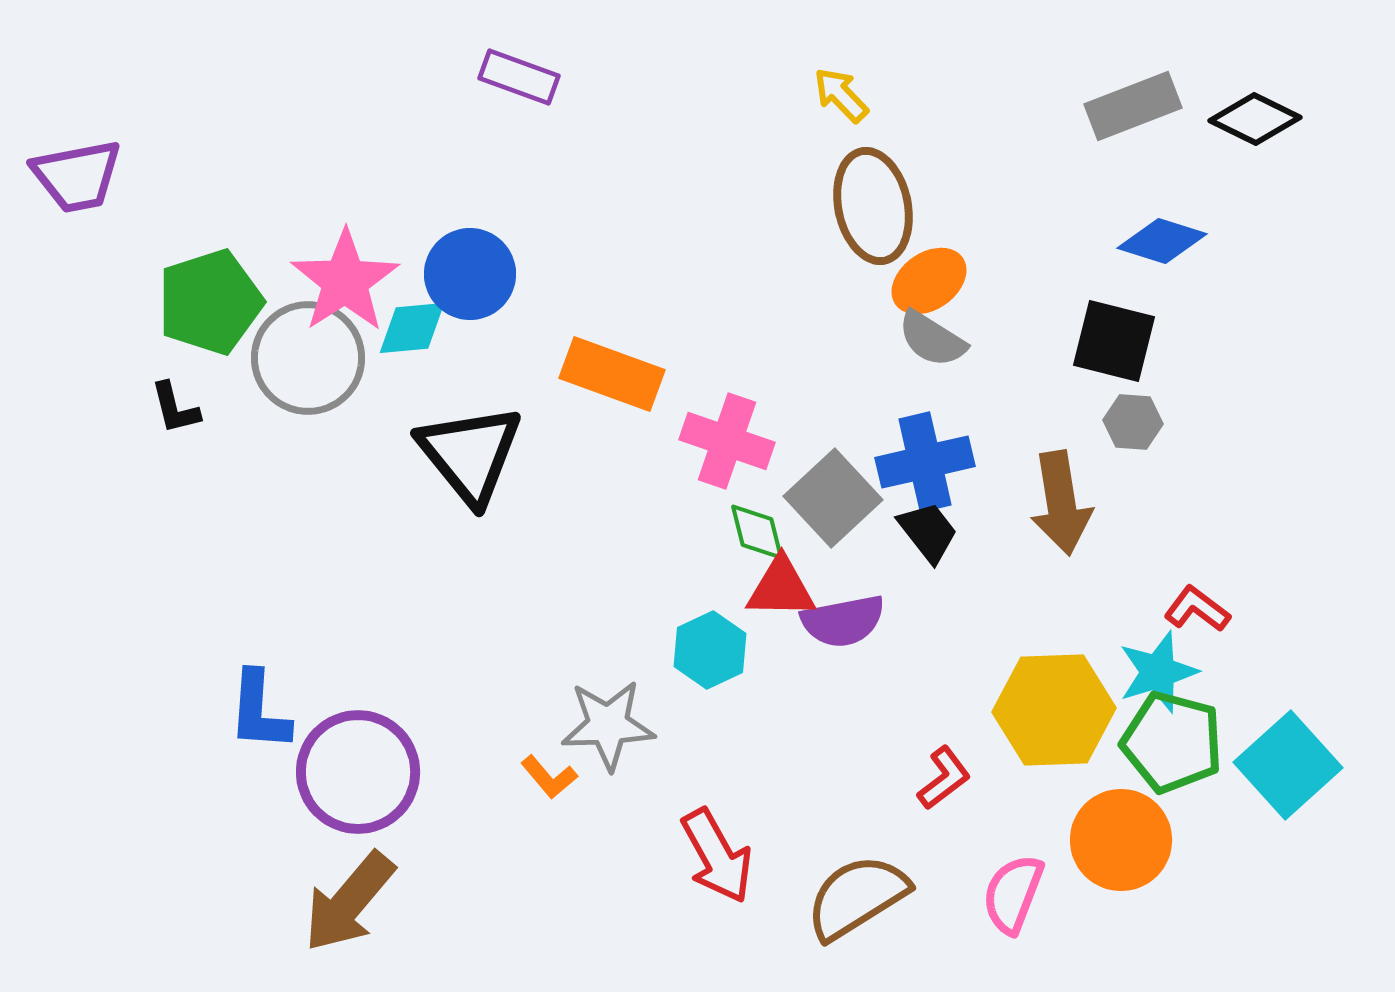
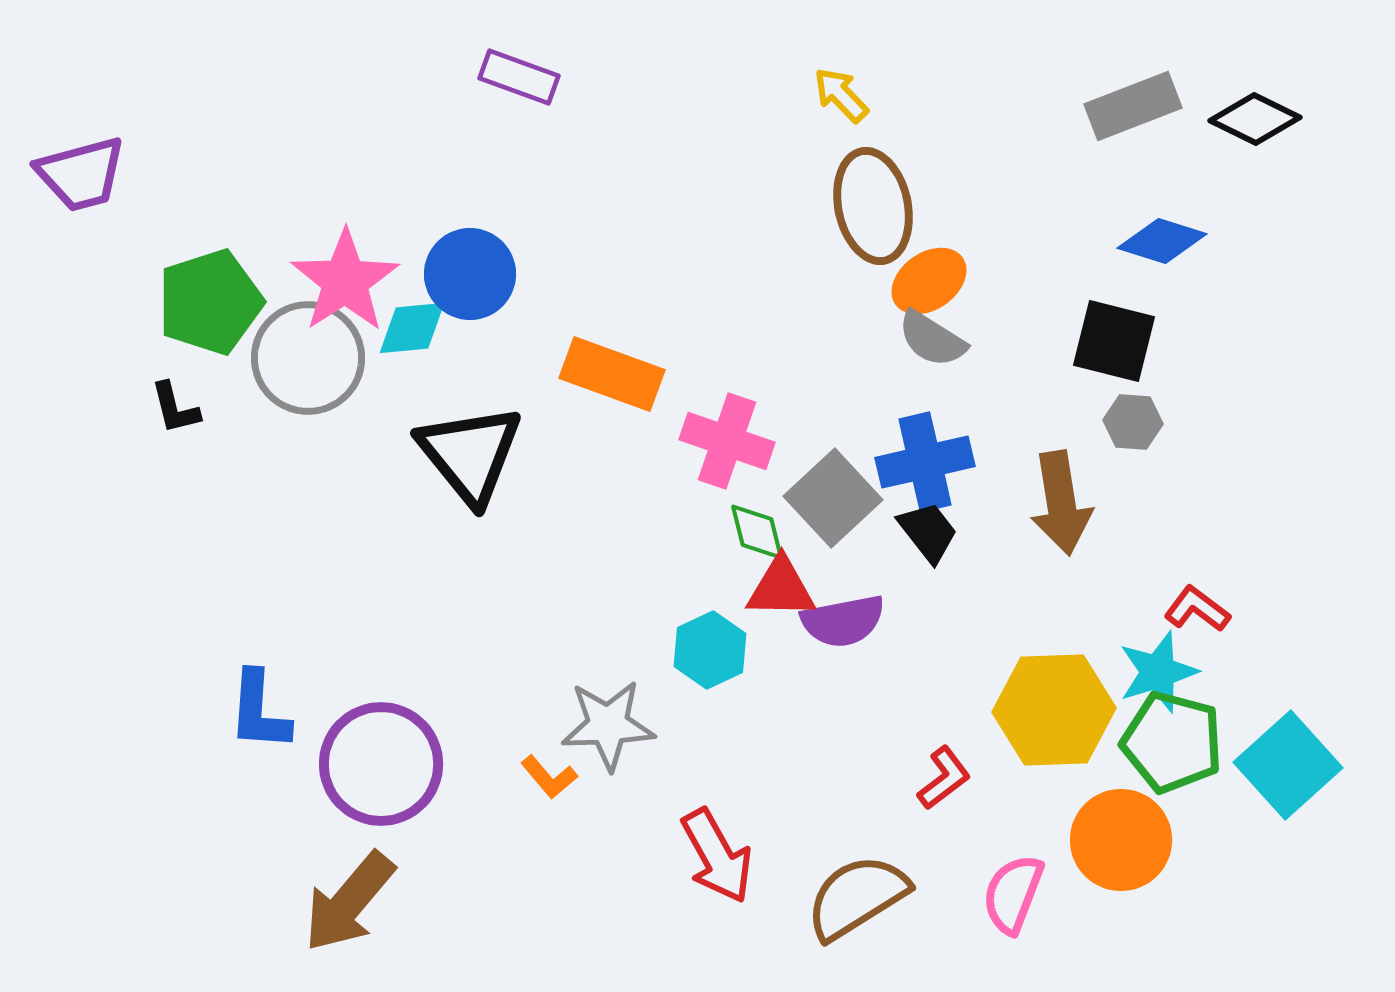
purple trapezoid at (77, 176): moved 4 px right, 2 px up; rotated 4 degrees counterclockwise
purple circle at (358, 772): moved 23 px right, 8 px up
